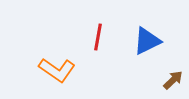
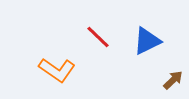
red line: rotated 56 degrees counterclockwise
